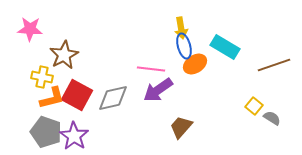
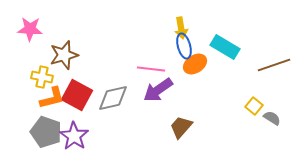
brown star: rotated 12 degrees clockwise
